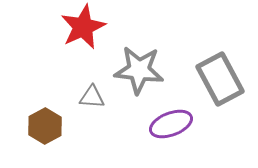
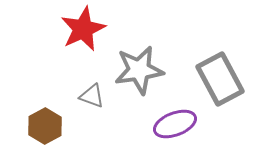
red star: moved 2 px down
gray star: rotated 15 degrees counterclockwise
gray triangle: moved 1 px up; rotated 16 degrees clockwise
purple ellipse: moved 4 px right
